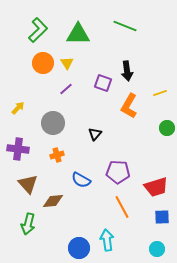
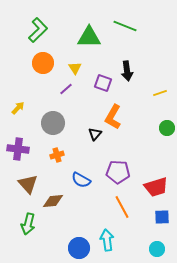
green triangle: moved 11 px right, 3 px down
yellow triangle: moved 8 px right, 5 px down
orange L-shape: moved 16 px left, 11 px down
